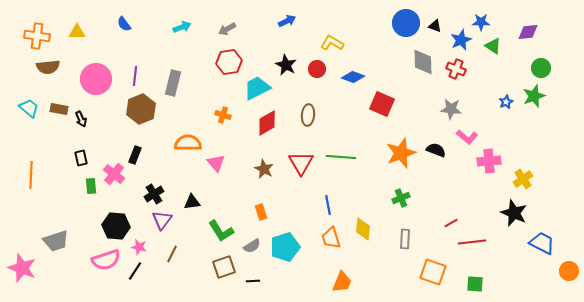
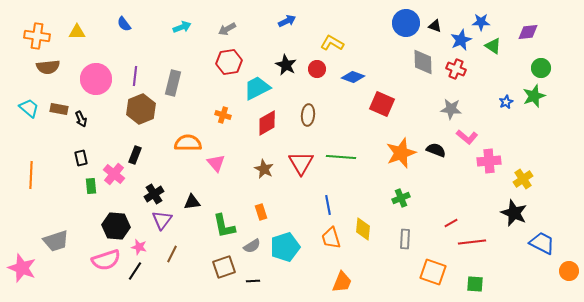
green L-shape at (221, 231): moved 3 px right, 5 px up; rotated 20 degrees clockwise
